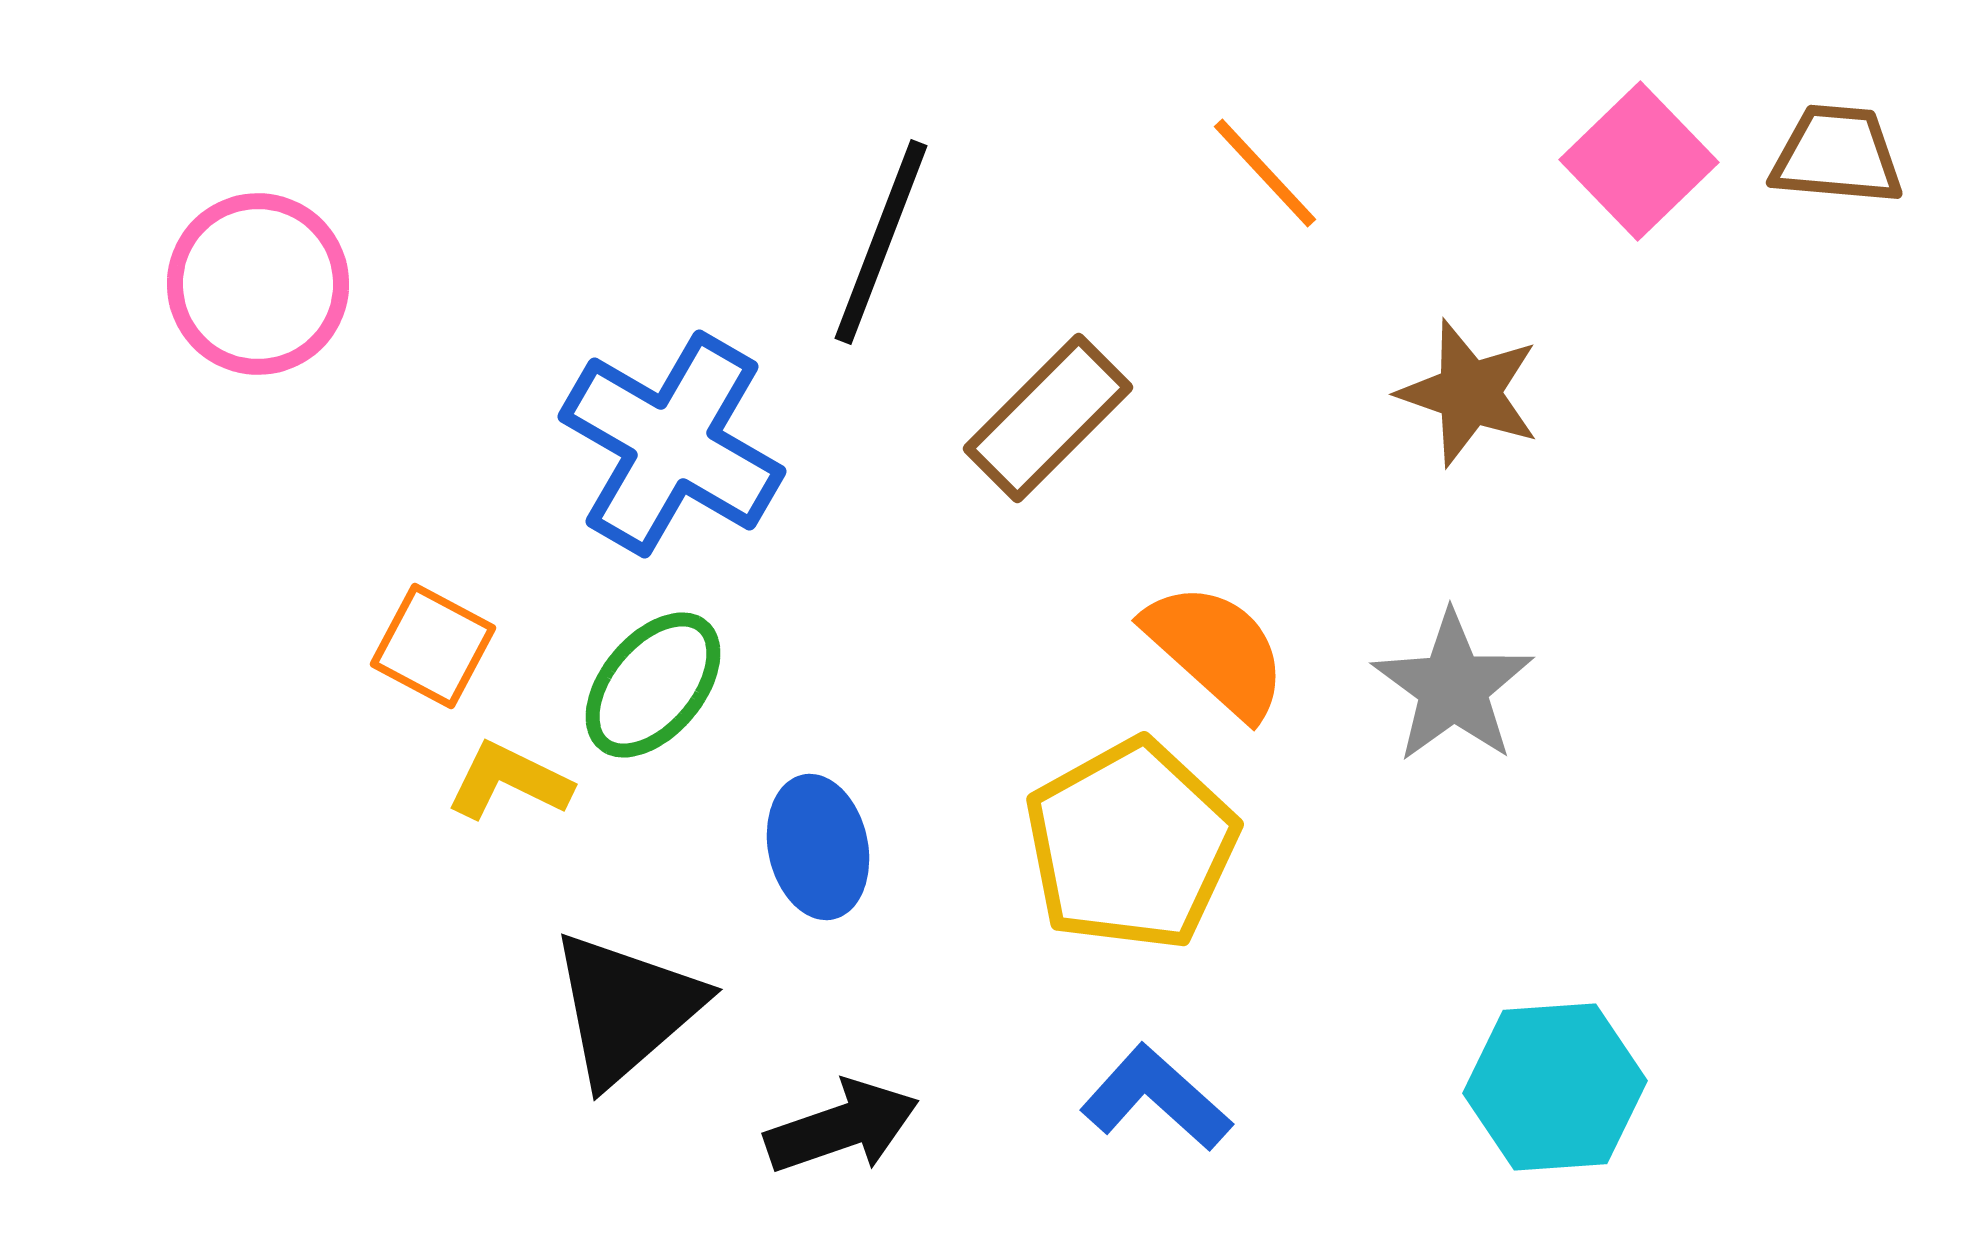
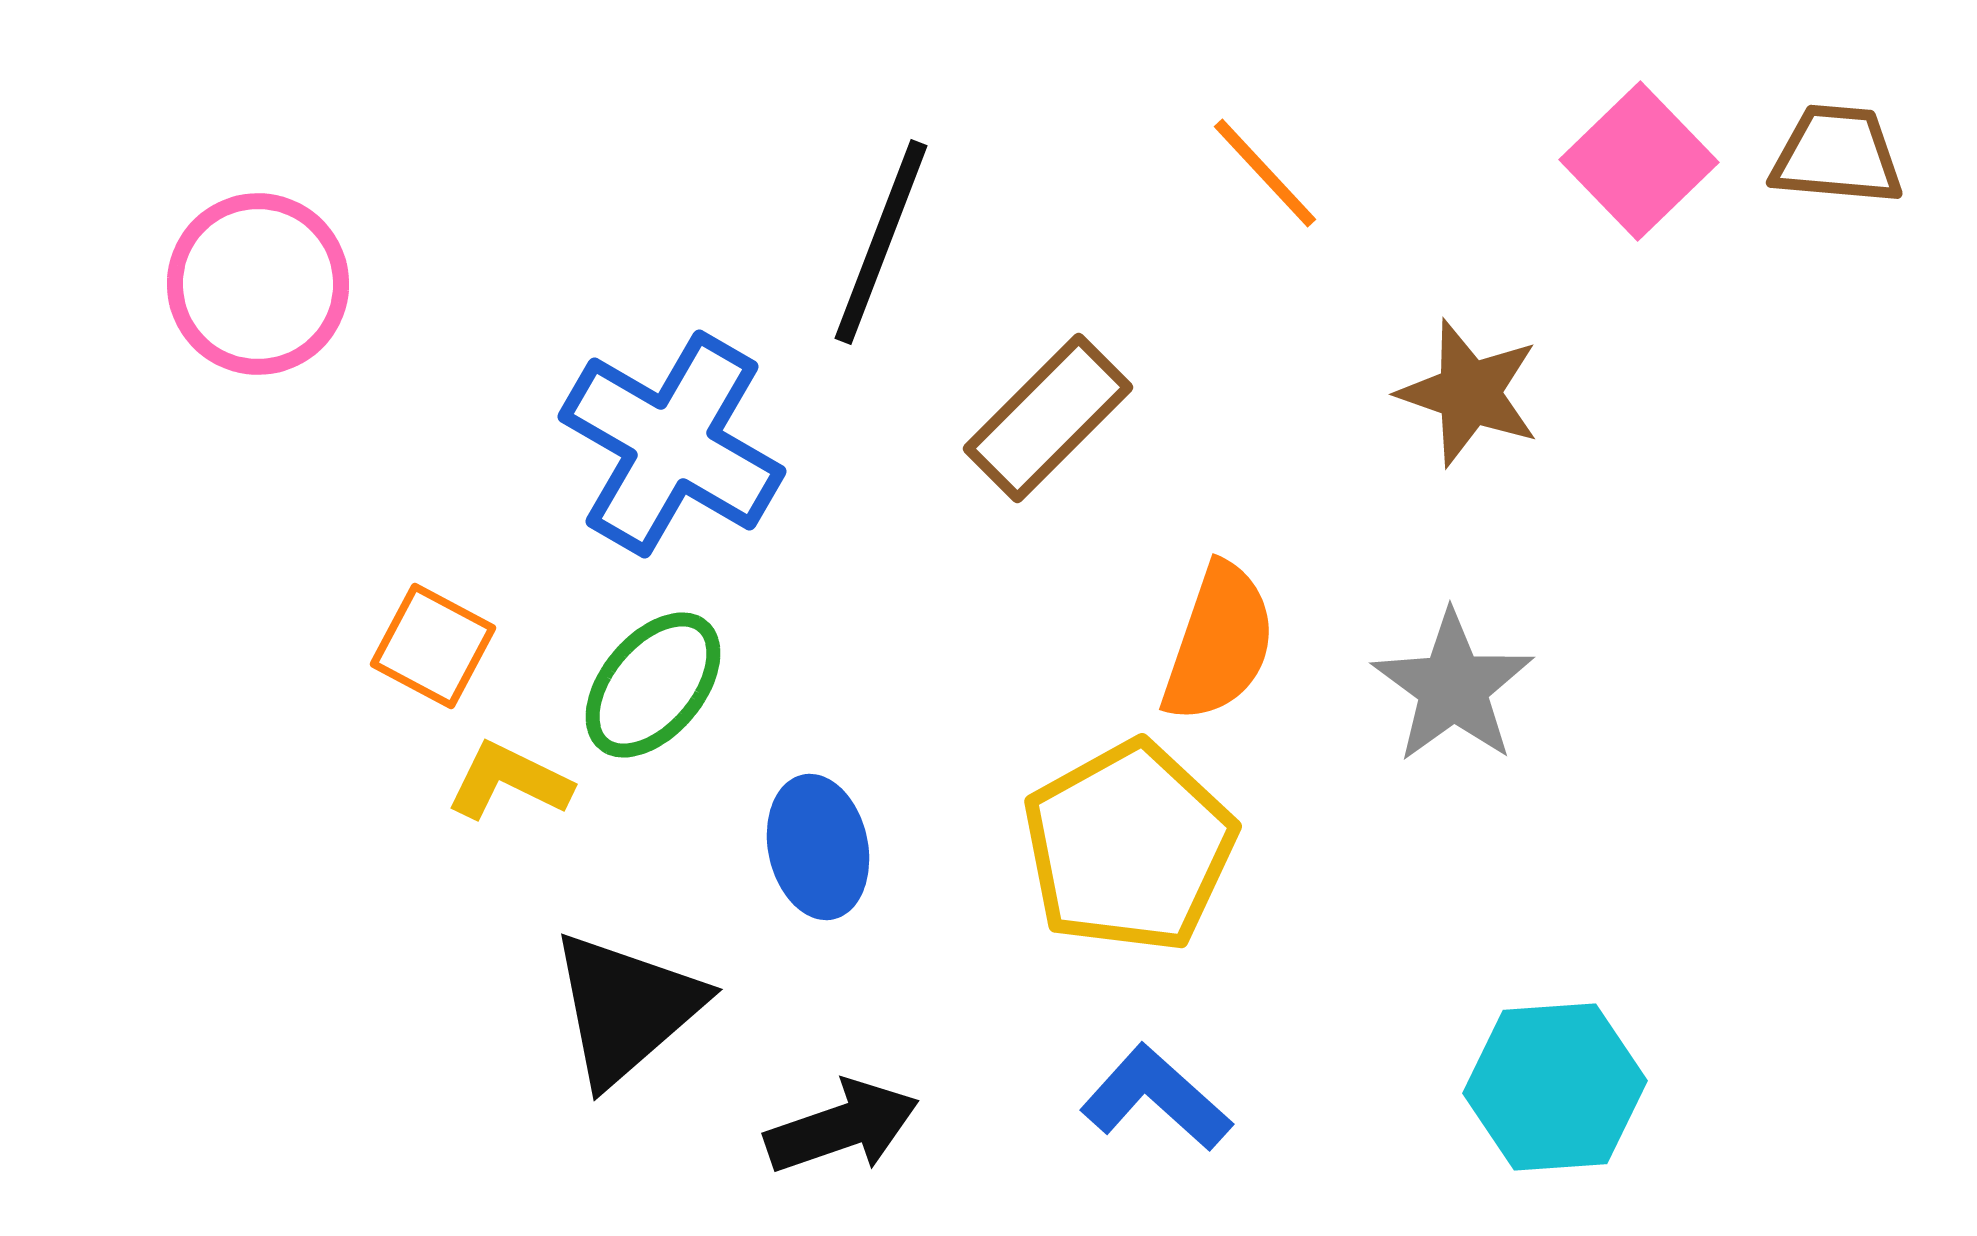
orange semicircle: moved 3 px right, 7 px up; rotated 67 degrees clockwise
yellow pentagon: moved 2 px left, 2 px down
